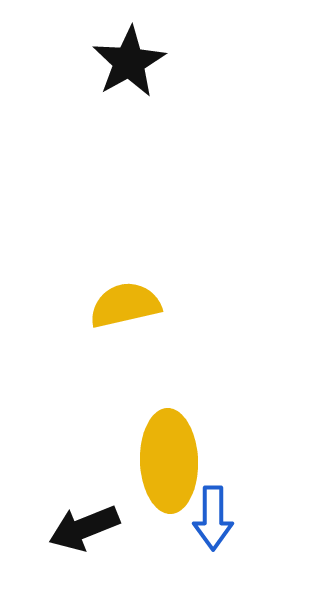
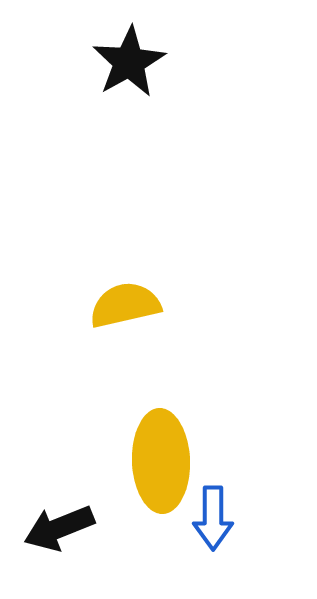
yellow ellipse: moved 8 px left
black arrow: moved 25 px left
